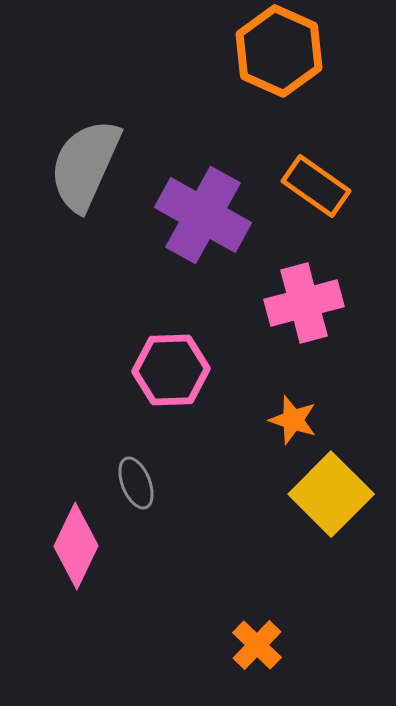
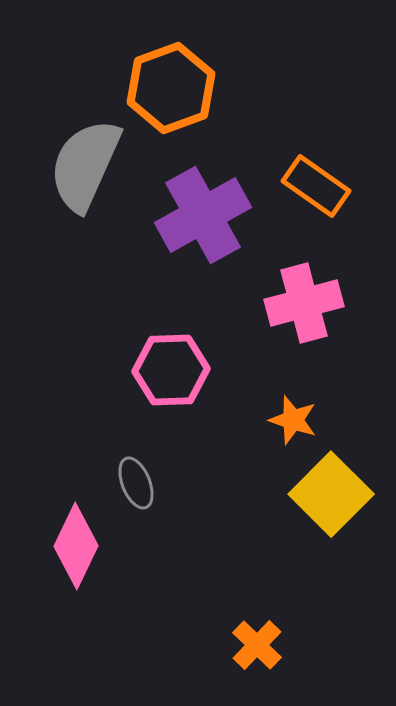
orange hexagon: moved 108 px left, 37 px down; rotated 16 degrees clockwise
purple cross: rotated 32 degrees clockwise
